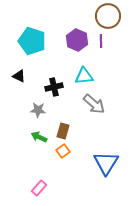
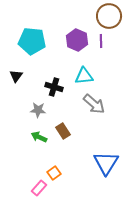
brown circle: moved 1 px right
cyan pentagon: rotated 12 degrees counterclockwise
black triangle: moved 3 px left; rotated 40 degrees clockwise
black cross: rotated 30 degrees clockwise
brown rectangle: rotated 49 degrees counterclockwise
orange square: moved 9 px left, 22 px down
